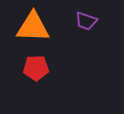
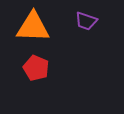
red pentagon: rotated 25 degrees clockwise
